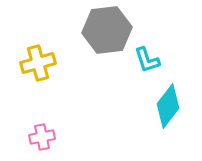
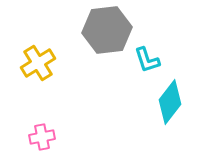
yellow cross: rotated 16 degrees counterclockwise
cyan diamond: moved 2 px right, 4 px up
